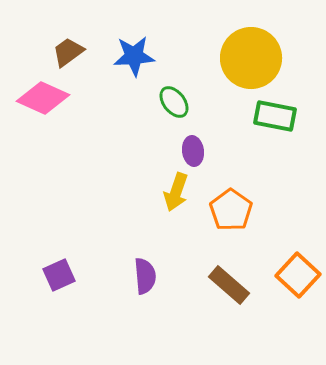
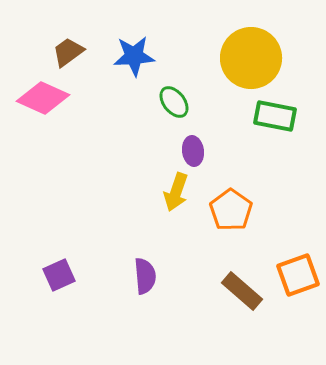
orange square: rotated 27 degrees clockwise
brown rectangle: moved 13 px right, 6 px down
